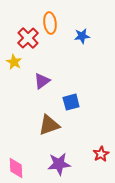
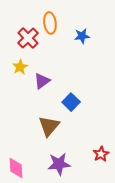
yellow star: moved 6 px right, 5 px down; rotated 14 degrees clockwise
blue square: rotated 30 degrees counterclockwise
brown triangle: moved 1 px down; rotated 30 degrees counterclockwise
